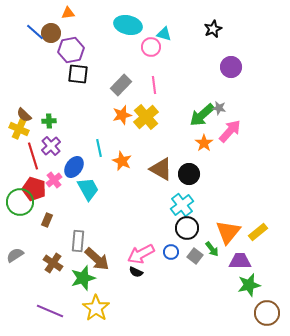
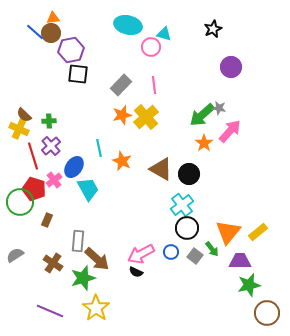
orange triangle at (68, 13): moved 15 px left, 5 px down
